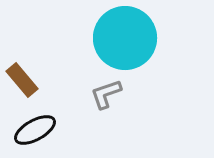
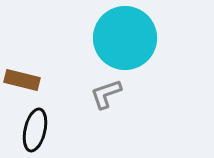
brown rectangle: rotated 36 degrees counterclockwise
black ellipse: rotated 48 degrees counterclockwise
